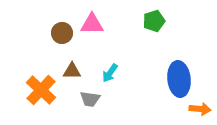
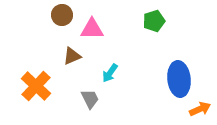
pink triangle: moved 5 px down
brown circle: moved 18 px up
brown triangle: moved 15 px up; rotated 24 degrees counterclockwise
orange cross: moved 5 px left, 4 px up
gray trapezoid: rotated 125 degrees counterclockwise
orange arrow: rotated 30 degrees counterclockwise
